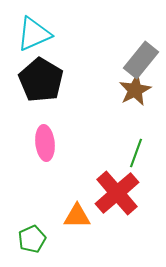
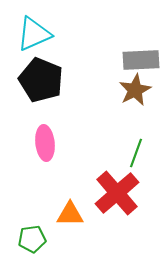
gray rectangle: rotated 48 degrees clockwise
black pentagon: rotated 9 degrees counterclockwise
orange triangle: moved 7 px left, 2 px up
green pentagon: rotated 16 degrees clockwise
